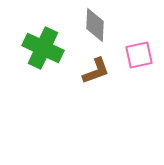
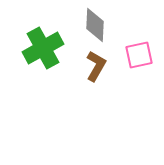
green cross: rotated 36 degrees clockwise
brown L-shape: moved 5 px up; rotated 40 degrees counterclockwise
